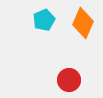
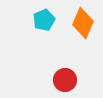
red circle: moved 4 px left
